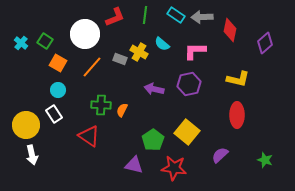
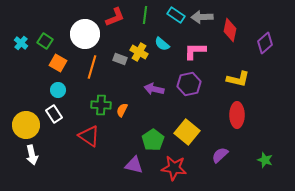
orange line: rotated 25 degrees counterclockwise
